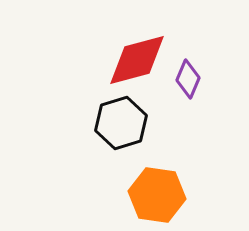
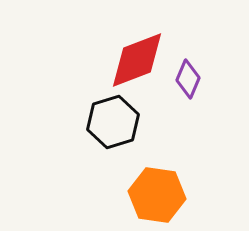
red diamond: rotated 6 degrees counterclockwise
black hexagon: moved 8 px left, 1 px up
